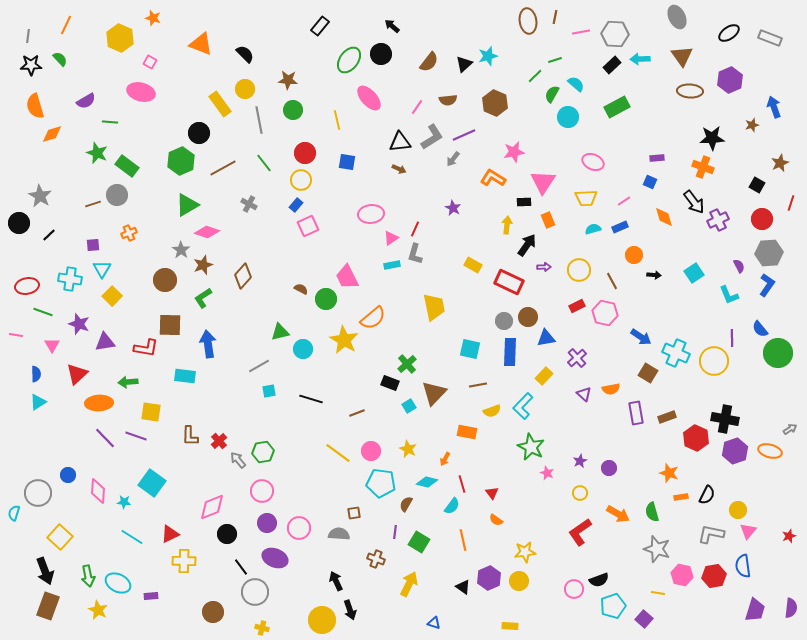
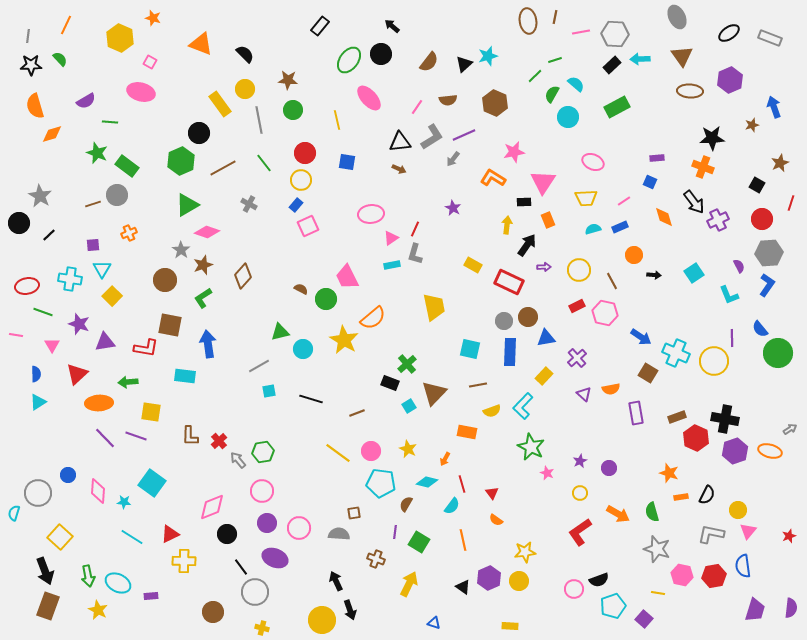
brown square at (170, 325): rotated 10 degrees clockwise
brown rectangle at (667, 417): moved 10 px right
